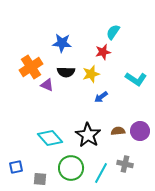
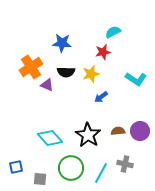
cyan semicircle: rotated 28 degrees clockwise
